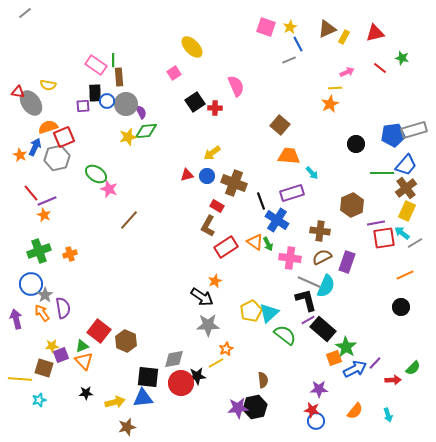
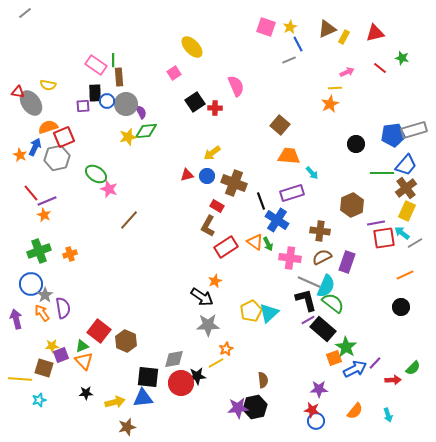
green semicircle at (285, 335): moved 48 px right, 32 px up
